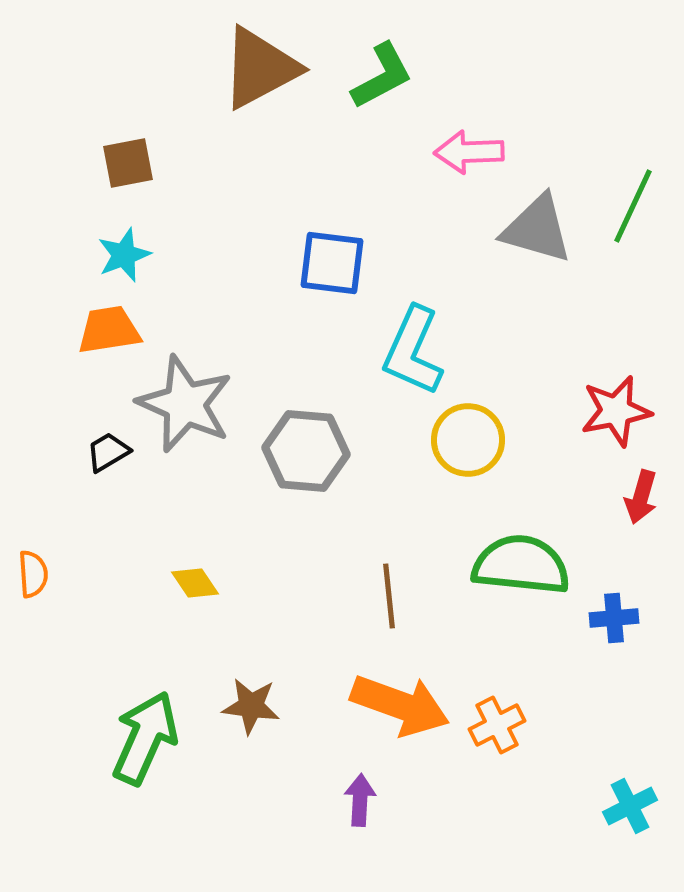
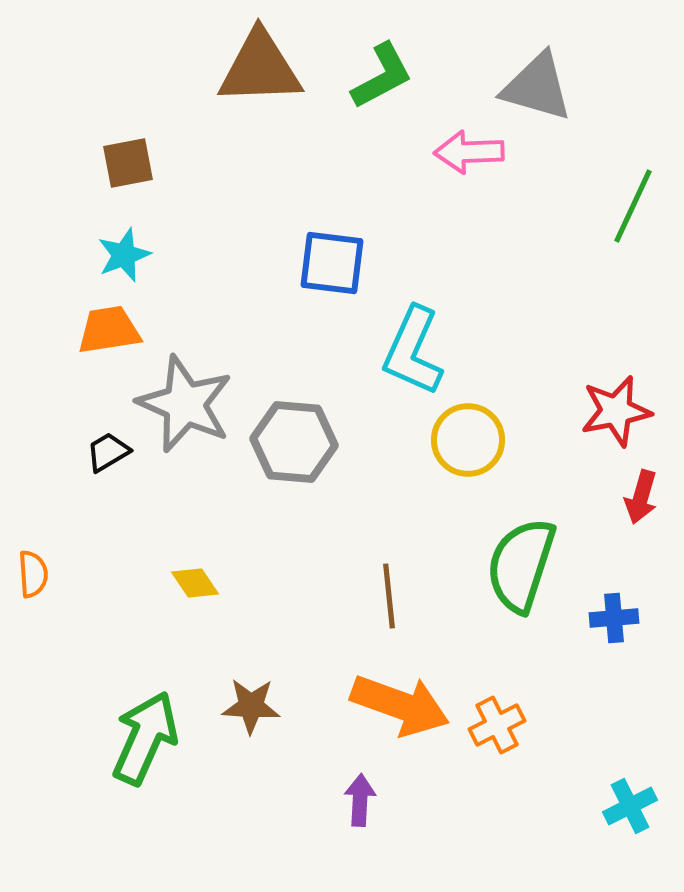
brown triangle: rotated 26 degrees clockwise
gray triangle: moved 142 px up
gray hexagon: moved 12 px left, 9 px up
green semicircle: rotated 78 degrees counterclockwise
brown star: rotated 4 degrees counterclockwise
